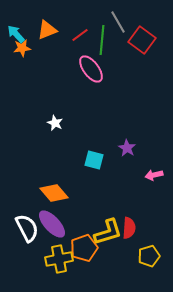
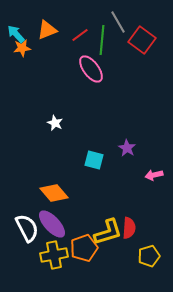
yellow cross: moved 5 px left, 4 px up
